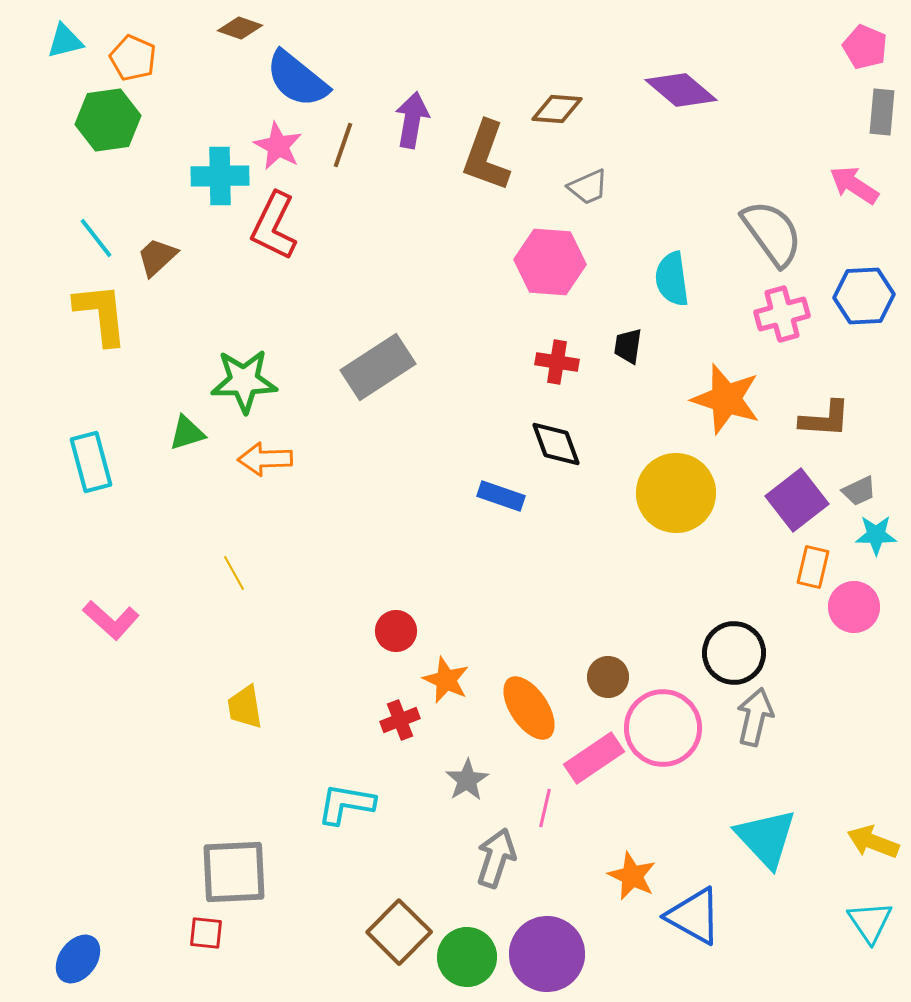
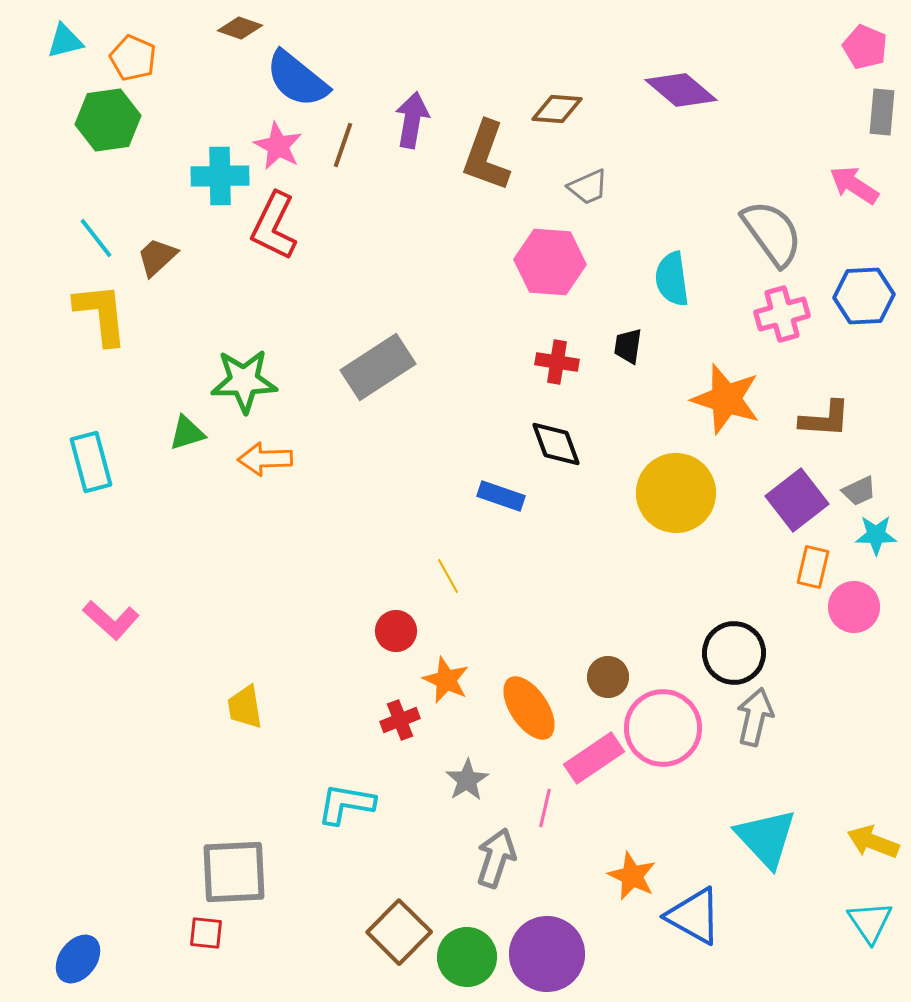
yellow line at (234, 573): moved 214 px right, 3 px down
